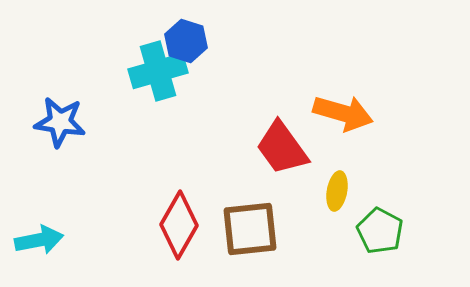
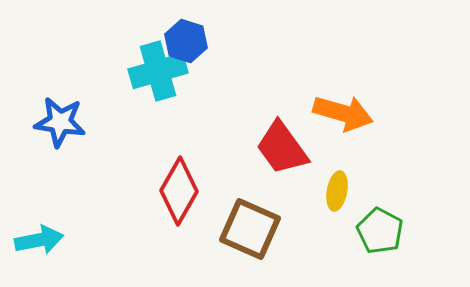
red diamond: moved 34 px up
brown square: rotated 30 degrees clockwise
